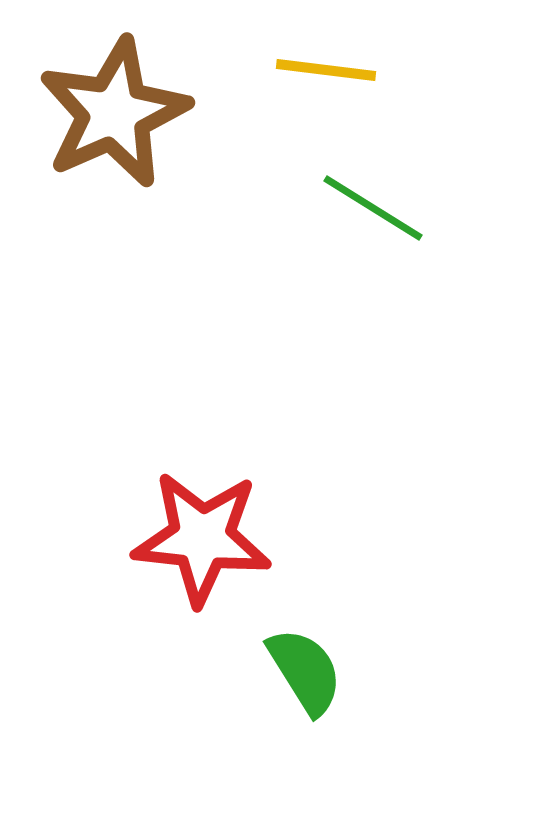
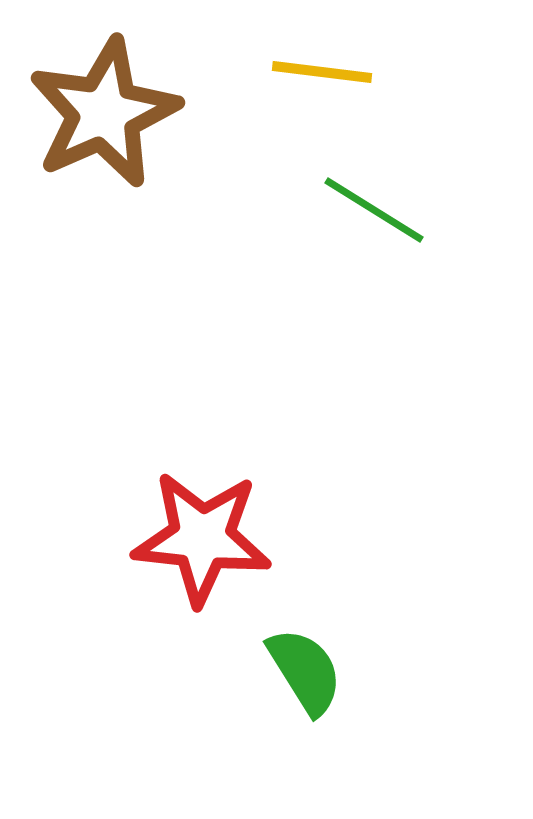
yellow line: moved 4 px left, 2 px down
brown star: moved 10 px left
green line: moved 1 px right, 2 px down
